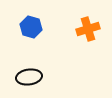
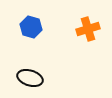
black ellipse: moved 1 px right, 1 px down; rotated 25 degrees clockwise
